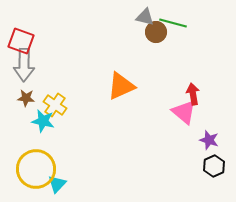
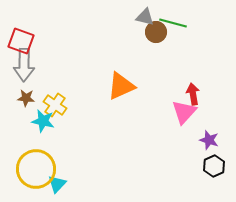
pink triangle: rotated 32 degrees clockwise
